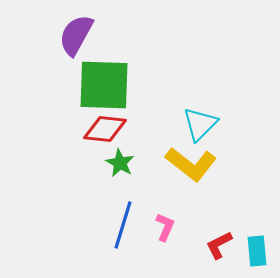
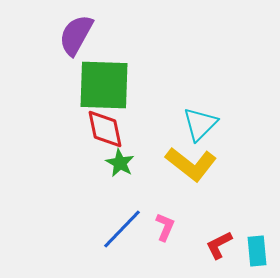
red diamond: rotated 72 degrees clockwise
blue line: moved 1 px left, 4 px down; rotated 27 degrees clockwise
